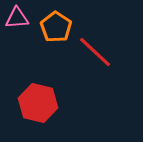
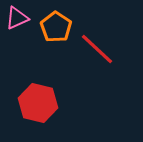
pink triangle: rotated 20 degrees counterclockwise
red line: moved 2 px right, 3 px up
